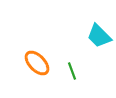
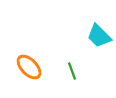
orange ellipse: moved 8 px left, 4 px down
